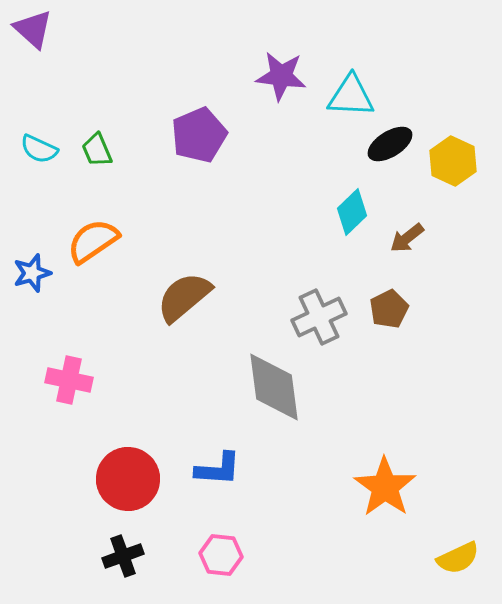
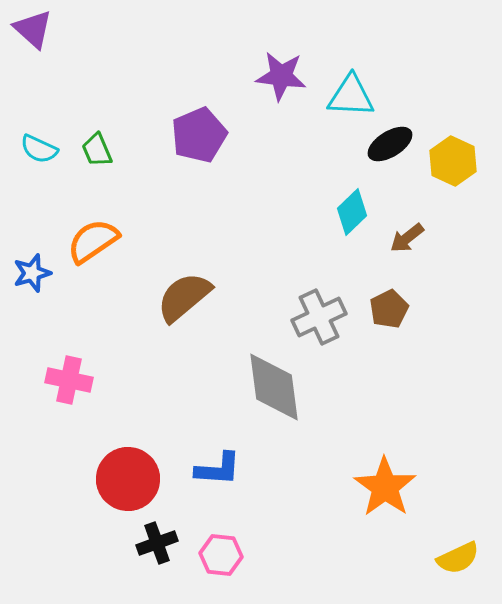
black cross: moved 34 px right, 13 px up
